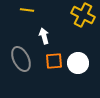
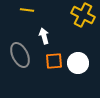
gray ellipse: moved 1 px left, 4 px up
